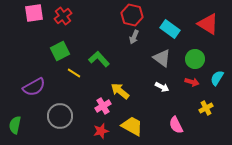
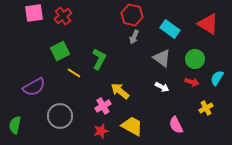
green L-shape: rotated 70 degrees clockwise
